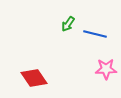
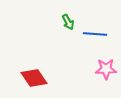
green arrow: moved 2 px up; rotated 63 degrees counterclockwise
blue line: rotated 10 degrees counterclockwise
